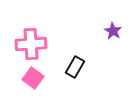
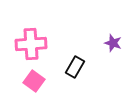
purple star: moved 12 px down; rotated 12 degrees counterclockwise
pink square: moved 1 px right, 3 px down
